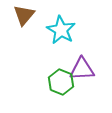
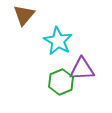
cyan star: moved 3 px left, 11 px down
green hexagon: rotated 15 degrees clockwise
